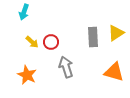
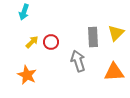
yellow triangle: rotated 12 degrees counterclockwise
yellow arrow: rotated 88 degrees counterclockwise
gray arrow: moved 12 px right, 6 px up
orange triangle: rotated 20 degrees counterclockwise
